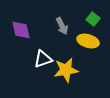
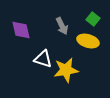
white triangle: rotated 36 degrees clockwise
